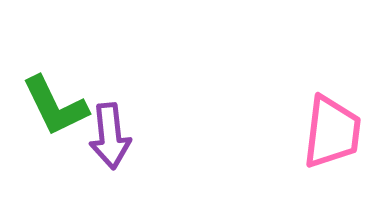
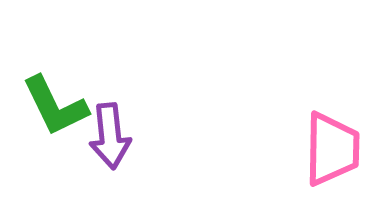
pink trapezoid: moved 17 px down; rotated 6 degrees counterclockwise
